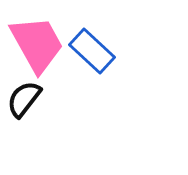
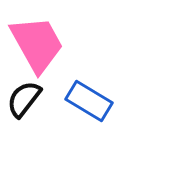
blue rectangle: moved 3 px left, 50 px down; rotated 12 degrees counterclockwise
